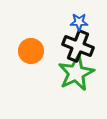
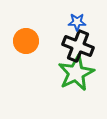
blue star: moved 2 px left
orange circle: moved 5 px left, 10 px up
